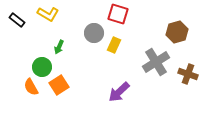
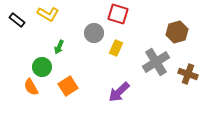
yellow rectangle: moved 2 px right, 3 px down
orange square: moved 9 px right, 1 px down
